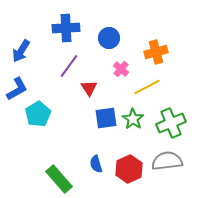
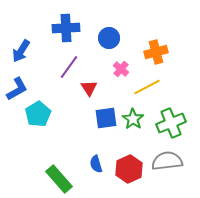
purple line: moved 1 px down
